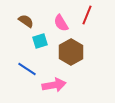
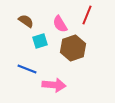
pink semicircle: moved 1 px left, 1 px down
brown hexagon: moved 2 px right, 4 px up; rotated 10 degrees clockwise
blue line: rotated 12 degrees counterclockwise
pink arrow: rotated 15 degrees clockwise
